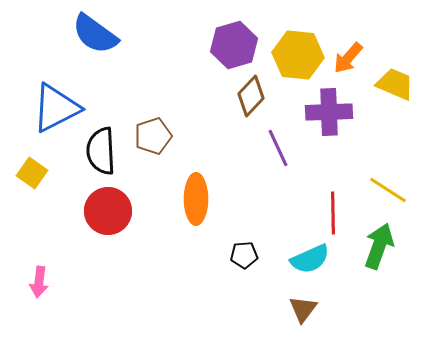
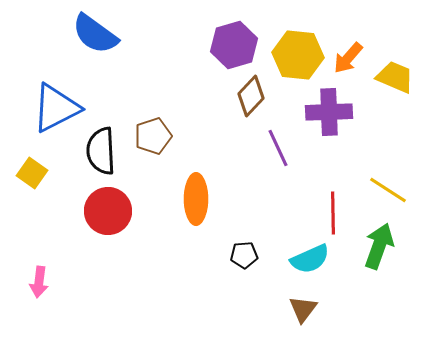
yellow trapezoid: moved 7 px up
